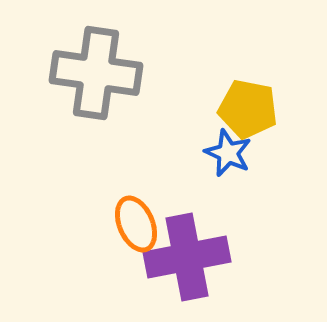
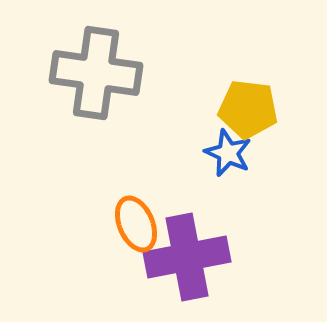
yellow pentagon: rotated 4 degrees counterclockwise
